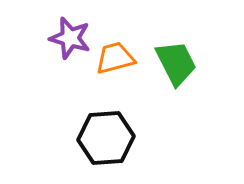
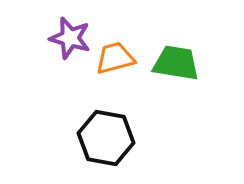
green trapezoid: rotated 54 degrees counterclockwise
black hexagon: rotated 14 degrees clockwise
